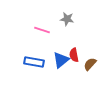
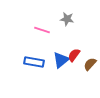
red semicircle: rotated 48 degrees clockwise
